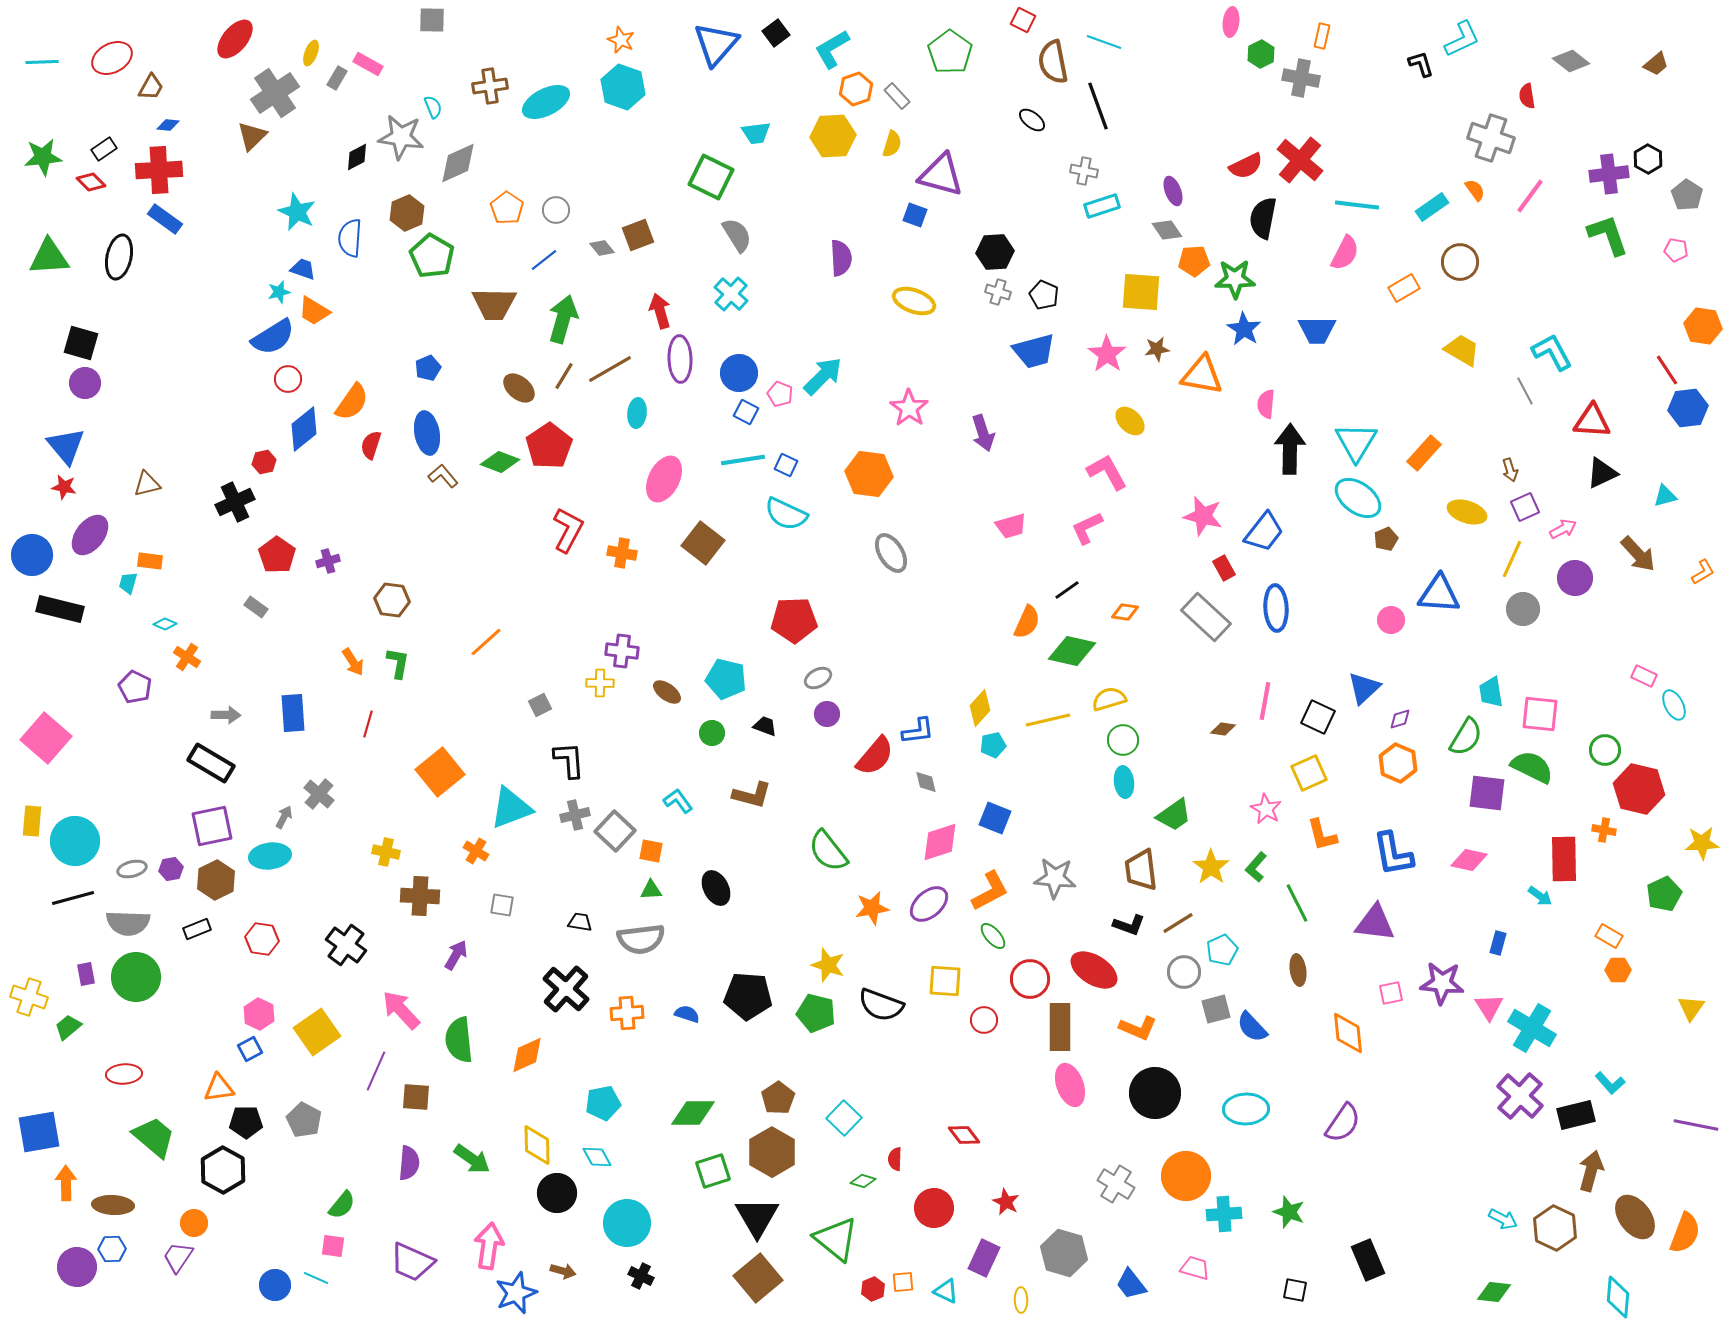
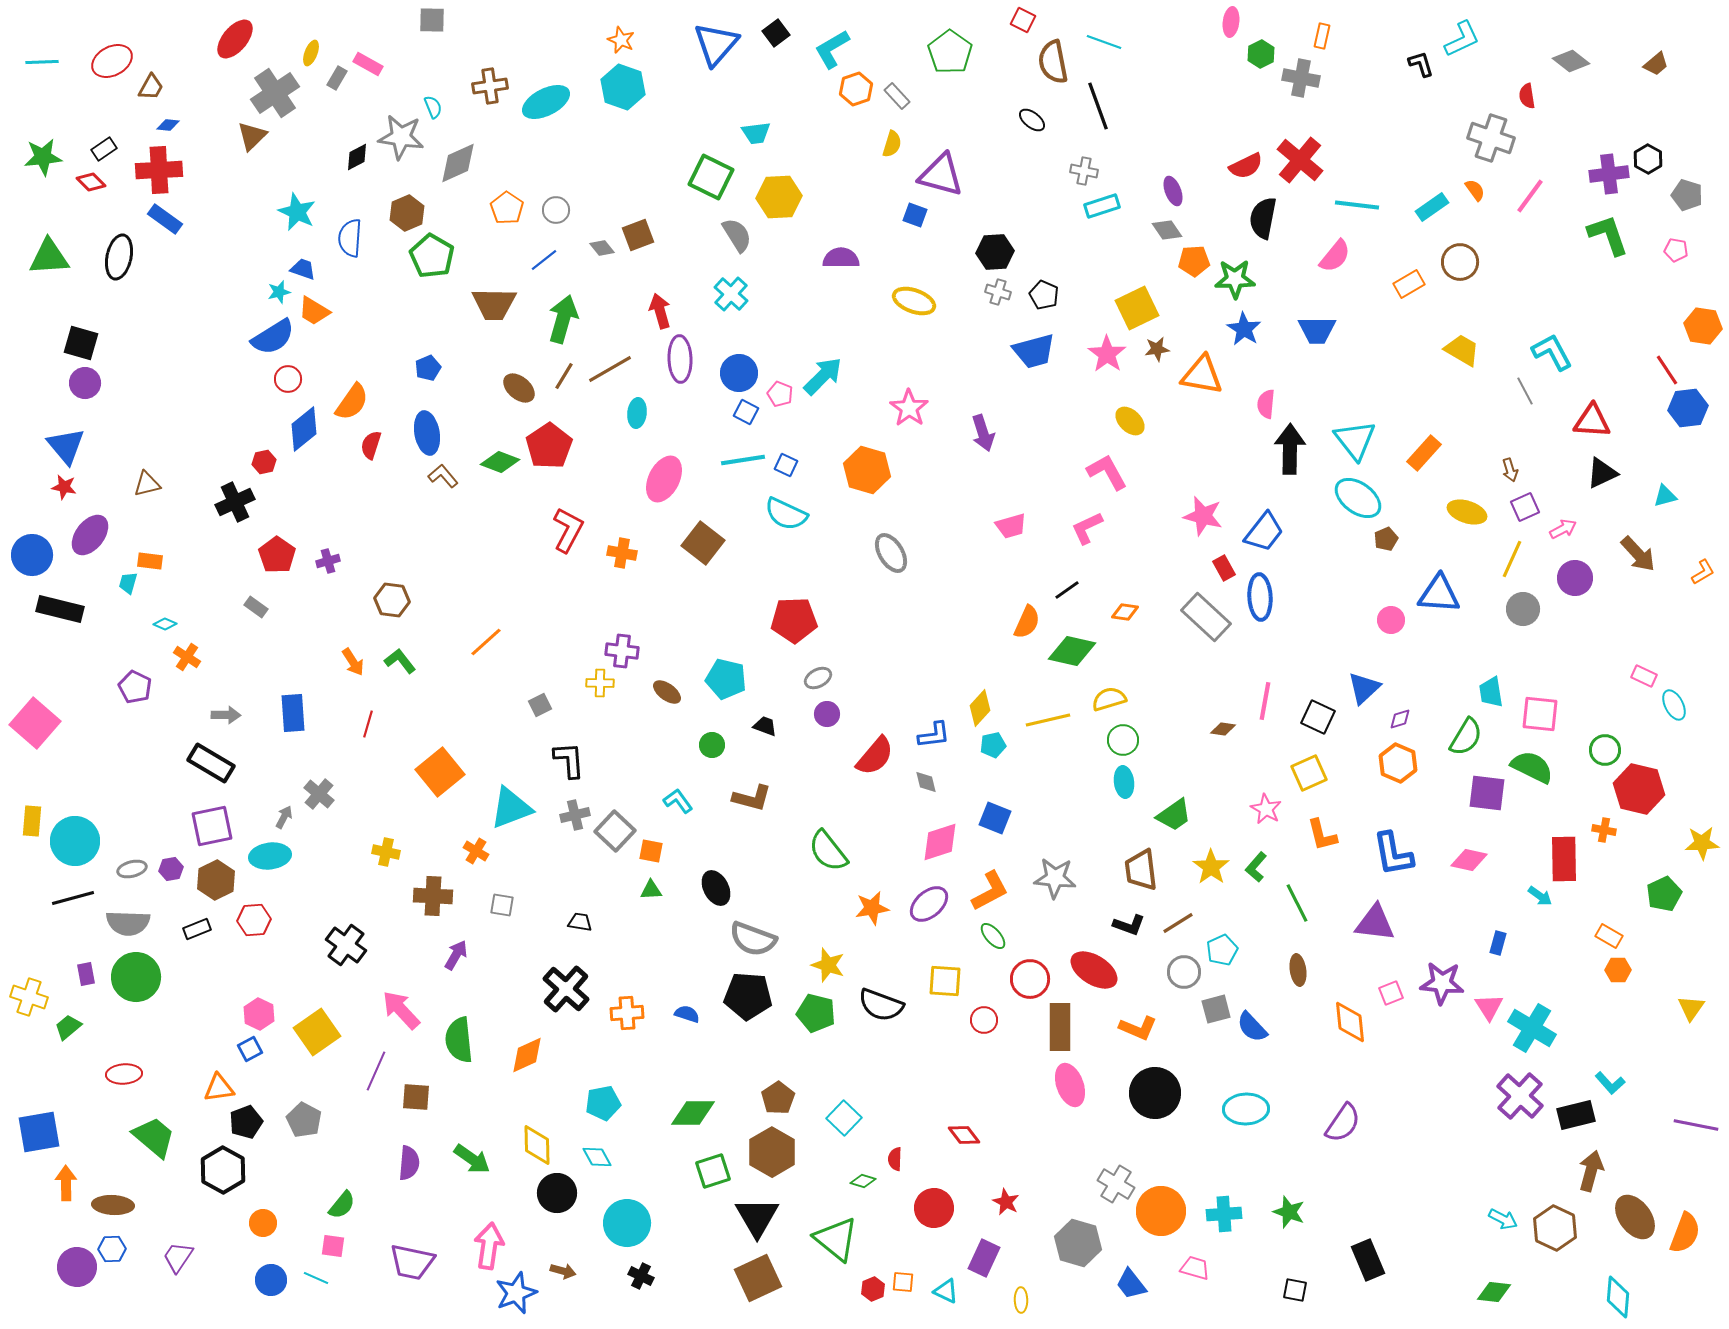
red ellipse at (112, 58): moved 3 px down
yellow hexagon at (833, 136): moved 54 px left, 61 px down
gray pentagon at (1687, 195): rotated 16 degrees counterclockwise
pink semicircle at (1345, 253): moved 10 px left, 3 px down; rotated 12 degrees clockwise
purple semicircle at (841, 258): rotated 87 degrees counterclockwise
orange rectangle at (1404, 288): moved 5 px right, 4 px up
yellow square at (1141, 292): moved 4 px left, 16 px down; rotated 30 degrees counterclockwise
cyan triangle at (1356, 442): moved 1 px left, 2 px up; rotated 9 degrees counterclockwise
orange hexagon at (869, 474): moved 2 px left, 4 px up; rotated 9 degrees clockwise
blue ellipse at (1276, 608): moved 16 px left, 11 px up
green L-shape at (398, 663): moved 2 px right, 2 px up; rotated 48 degrees counterclockwise
blue L-shape at (918, 731): moved 16 px right, 4 px down
green circle at (712, 733): moved 12 px down
pink square at (46, 738): moved 11 px left, 15 px up
brown L-shape at (752, 795): moved 3 px down
brown cross at (420, 896): moved 13 px right
red hexagon at (262, 939): moved 8 px left, 19 px up; rotated 12 degrees counterclockwise
gray semicircle at (641, 939): moved 112 px right; rotated 27 degrees clockwise
pink square at (1391, 993): rotated 10 degrees counterclockwise
orange diamond at (1348, 1033): moved 2 px right, 11 px up
black pentagon at (246, 1122): rotated 20 degrees counterclockwise
orange circle at (1186, 1176): moved 25 px left, 35 px down
orange circle at (194, 1223): moved 69 px right
gray hexagon at (1064, 1253): moved 14 px right, 10 px up
purple trapezoid at (412, 1262): rotated 12 degrees counterclockwise
brown square at (758, 1278): rotated 15 degrees clockwise
orange square at (903, 1282): rotated 10 degrees clockwise
blue circle at (275, 1285): moved 4 px left, 5 px up
